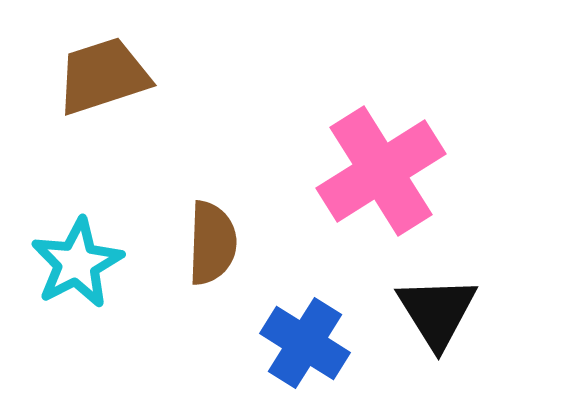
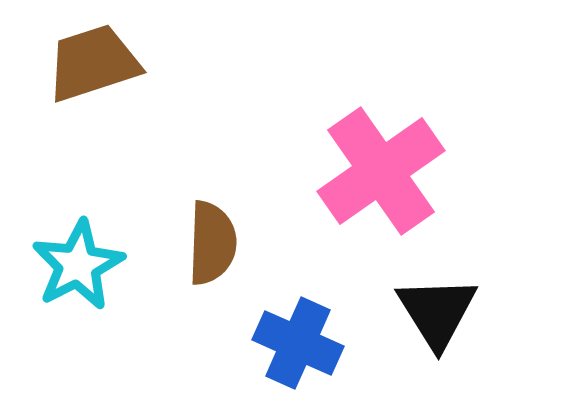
brown trapezoid: moved 10 px left, 13 px up
pink cross: rotated 3 degrees counterclockwise
cyan star: moved 1 px right, 2 px down
blue cross: moved 7 px left; rotated 8 degrees counterclockwise
